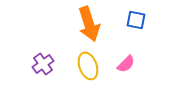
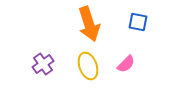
blue square: moved 2 px right, 2 px down
